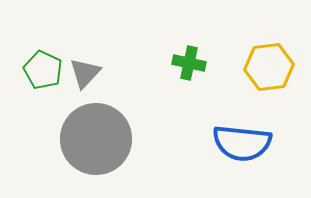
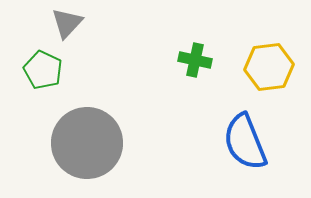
green cross: moved 6 px right, 3 px up
gray triangle: moved 18 px left, 50 px up
gray circle: moved 9 px left, 4 px down
blue semicircle: moved 3 px right, 1 px up; rotated 62 degrees clockwise
